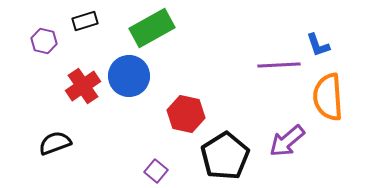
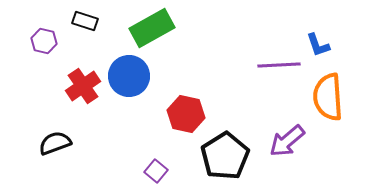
black rectangle: rotated 35 degrees clockwise
